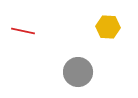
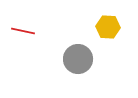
gray circle: moved 13 px up
